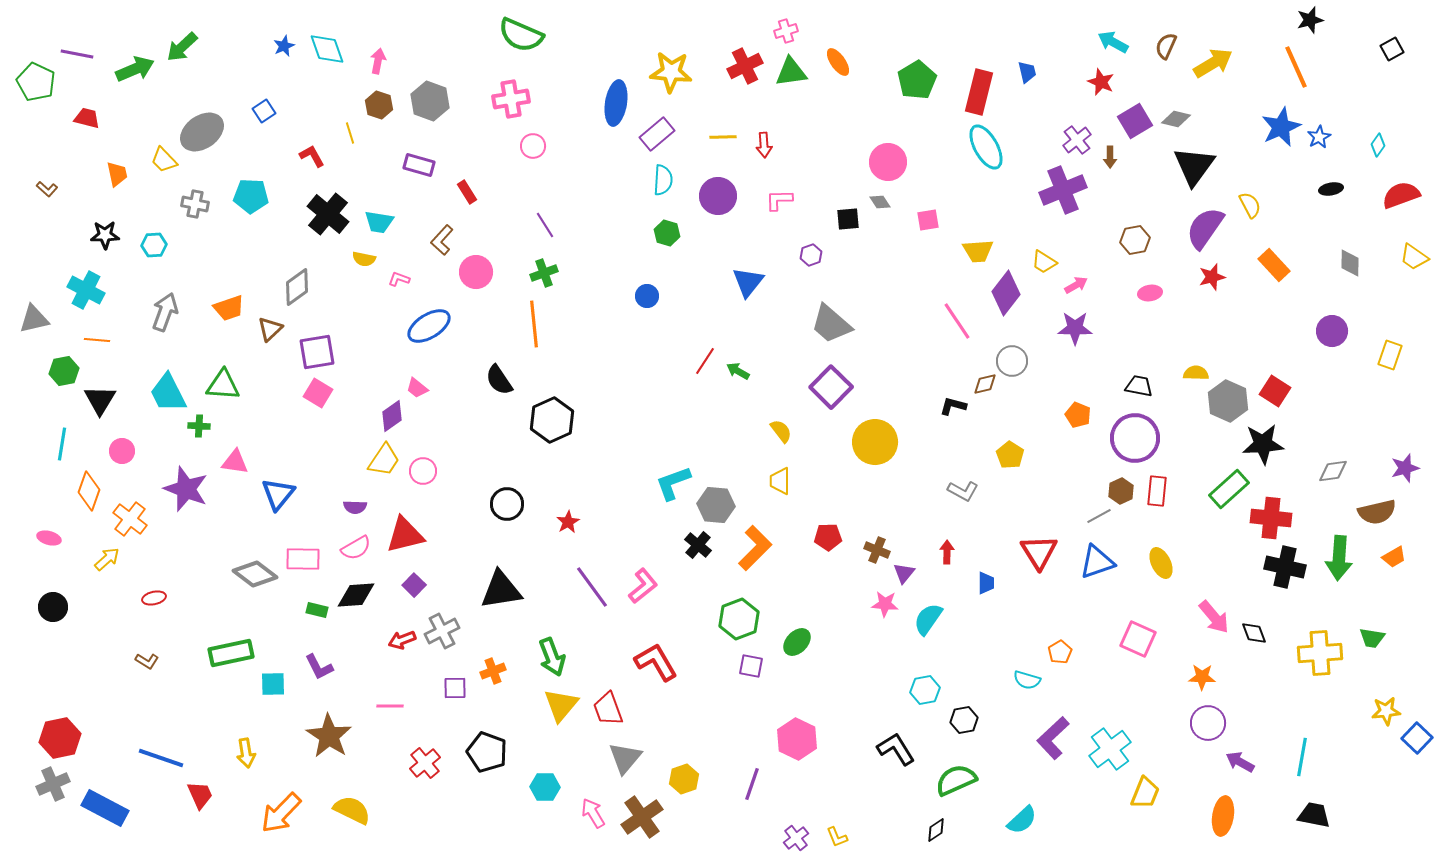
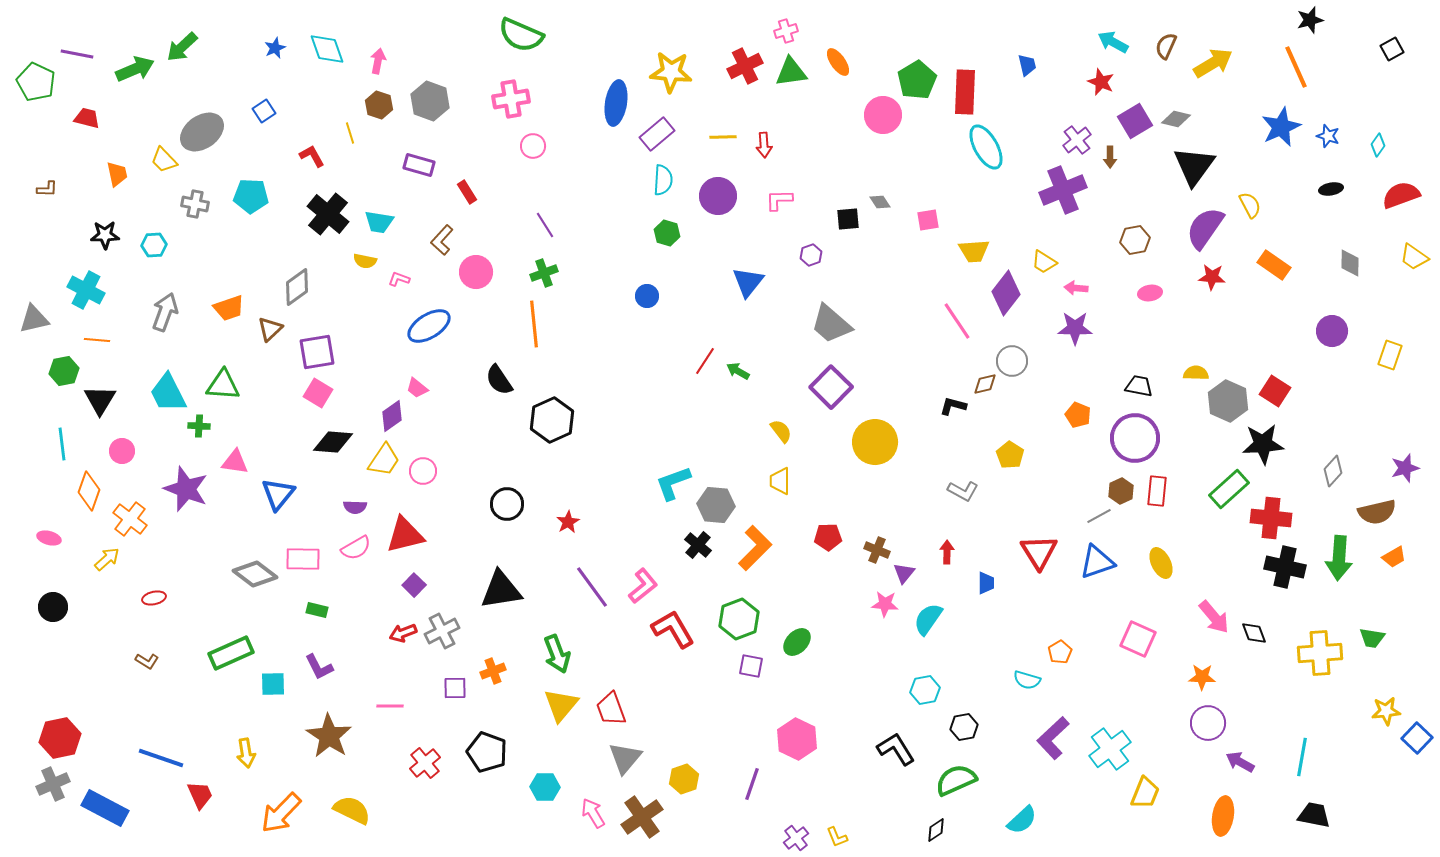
blue star at (284, 46): moved 9 px left, 2 px down
blue trapezoid at (1027, 72): moved 7 px up
red rectangle at (979, 92): moved 14 px left; rotated 12 degrees counterclockwise
blue star at (1319, 137): moved 9 px right, 1 px up; rotated 25 degrees counterclockwise
pink circle at (888, 162): moved 5 px left, 47 px up
brown L-shape at (47, 189): rotated 40 degrees counterclockwise
yellow trapezoid at (978, 251): moved 4 px left
yellow semicircle at (364, 259): moved 1 px right, 2 px down
orange rectangle at (1274, 265): rotated 12 degrees counterclockwise
red star at (1212, 277): rotated 20 degrees clockwise
pink arrow at (1076, 285): moved 3 px down; rotated 145 degrees counterclockwise
cyan line at (62, 444): rotated 16 degrees counterclockwise
gray diamond at (1333, 471): rotated 40 degrees counterclockwise
black diamond at (356, 595): moved 23 px left, 153 px up; rotated 9 degrees clockwise
red arrow at (402, 640): moved 1 px right, 7 px up
green rectangle at (231, 653): rotated 12 degrees counterclockwise
green arrow at (552, 657): moved 5 px right, 3 px up
red L-shape at (656, 662): moved 17 px right, 33 px up
red trapezoid at (608, 709): moved 3 px right
black hexagon at (964, 720): moved 7 px down
